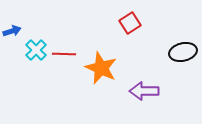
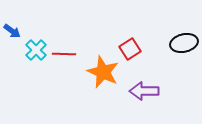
red square: moved 26 px down
blue arrow: rotated 54 degrees clockwise
black ellipse: moved 1 px right, 9 px up
orange star: moved 2 px right, 4 px down
